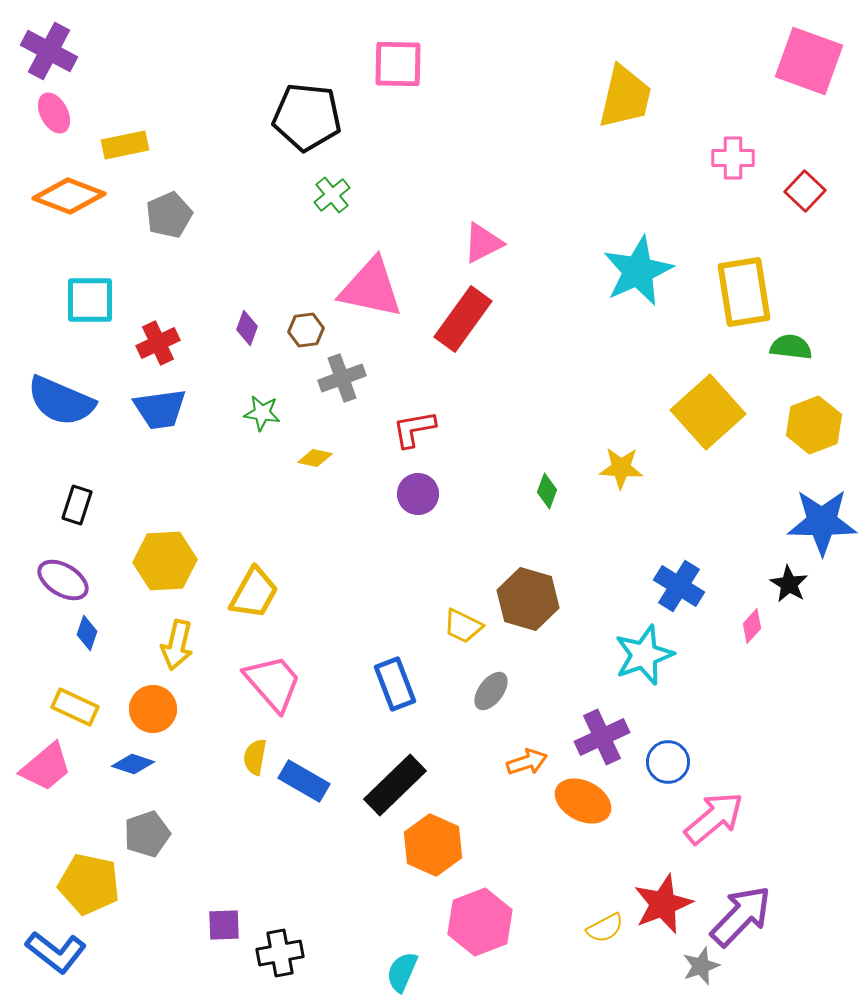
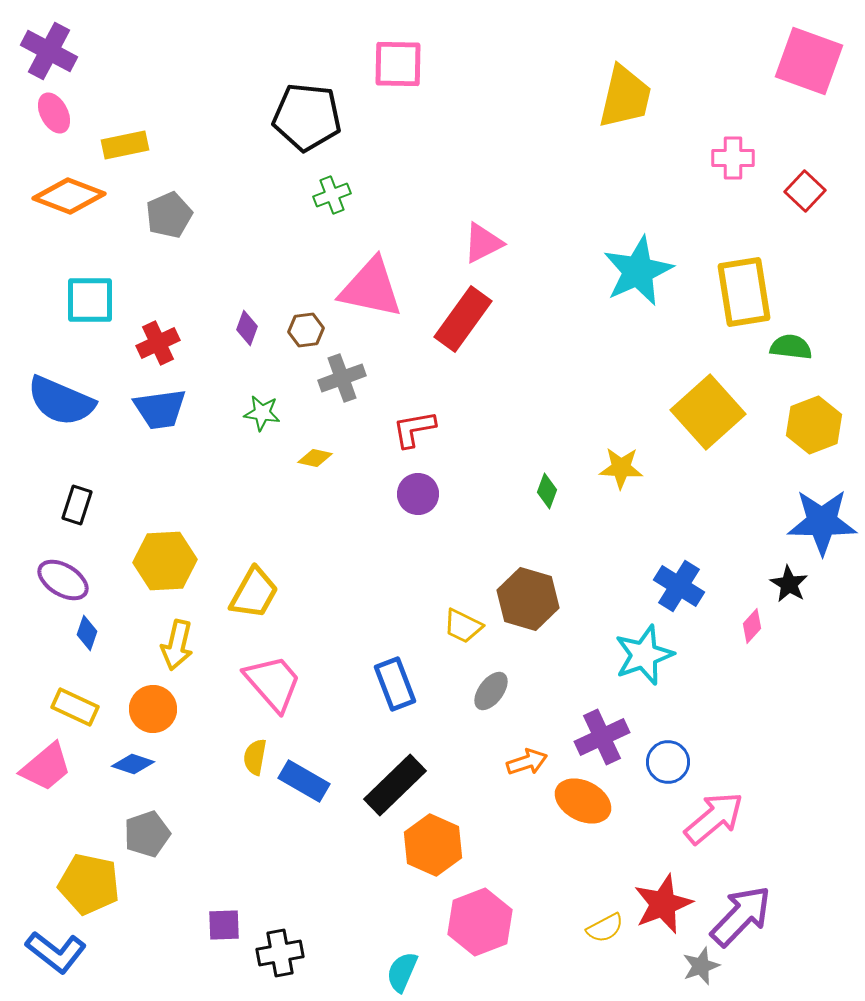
green cross at (332, 195): rotated 18 degrees clockwise
